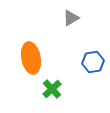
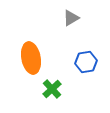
blue hexagon: moved 7 px left
